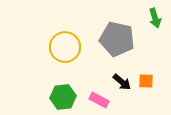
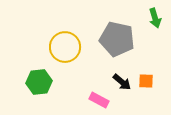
green hexagon: moved 24 px left, 15 px up
